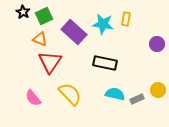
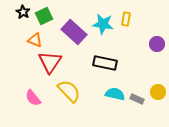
orange triangle: moved 5 px left, 1 px down
yellow circle: moved 2 px down
yellow semicircle: moved 1 px left, 3 px up
gray rectangle: rotated 48 degrees clockwise
